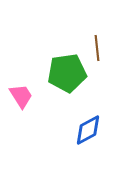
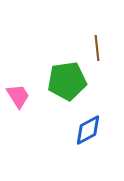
green pentagon: moved 8 px down
pink trapezoid: moved 3 px left
